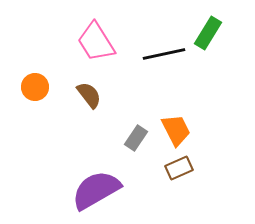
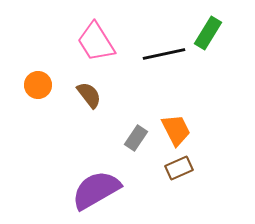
orange circle: moved 3 px right, 2 px up
